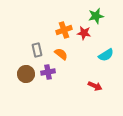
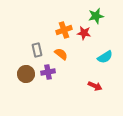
cyan semicircle: moved 1 px left, 2 px down
